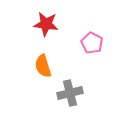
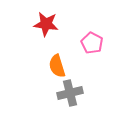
orange semicircle: moved 14 px right
